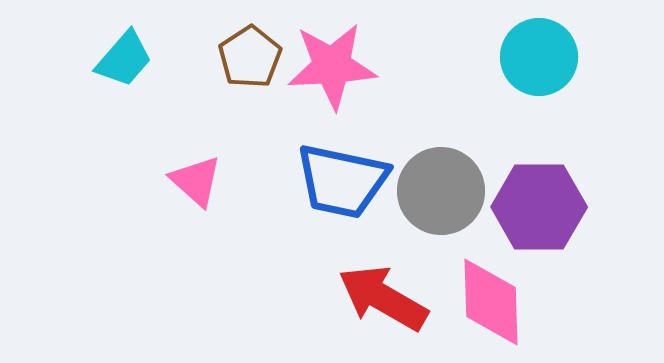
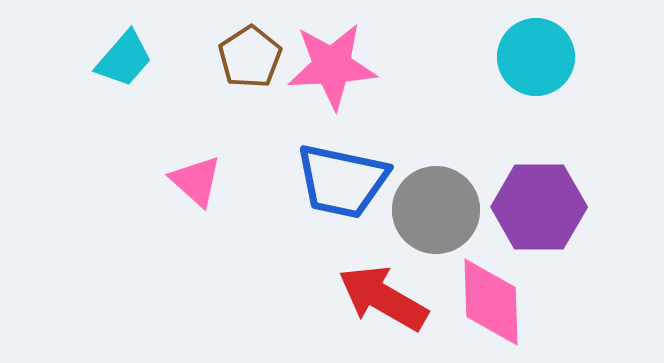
cyan circle: moved 3 px left
gray circle: moved 5 px left, 19 px down
